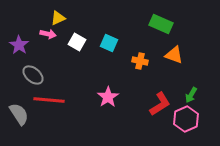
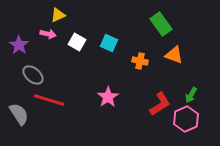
yellow triangle: moved 3 px up
green rectangle: rotated 30 degrees clockwise
red line: rotated 12 degrees clockwise
